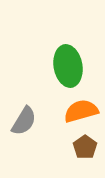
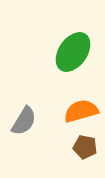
green ellipse: moved 5 px right, 14 px up; rotated 45 degrees clockwise
brown pentagon: rotated 25 degrees counterclockwise
